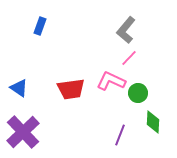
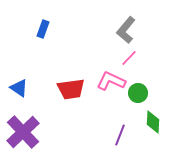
blue rectangle: moved 3 px right, 3 px down
